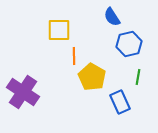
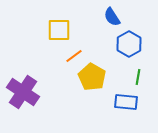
blue hexagon: rotated 15 degrees counterclockwise
orange line: rotated 54 degrees clockwise
blue rectangle: moved 6 px right; rotated 60 degrees counterclockwise
